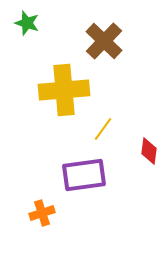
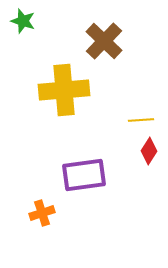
green star: moved 4 px left, 2 px up
yellow line: moved 38 px right, 9 px up; rotated 50 degrees clockwise
red diamond: rotated 24 degrees clockwise
